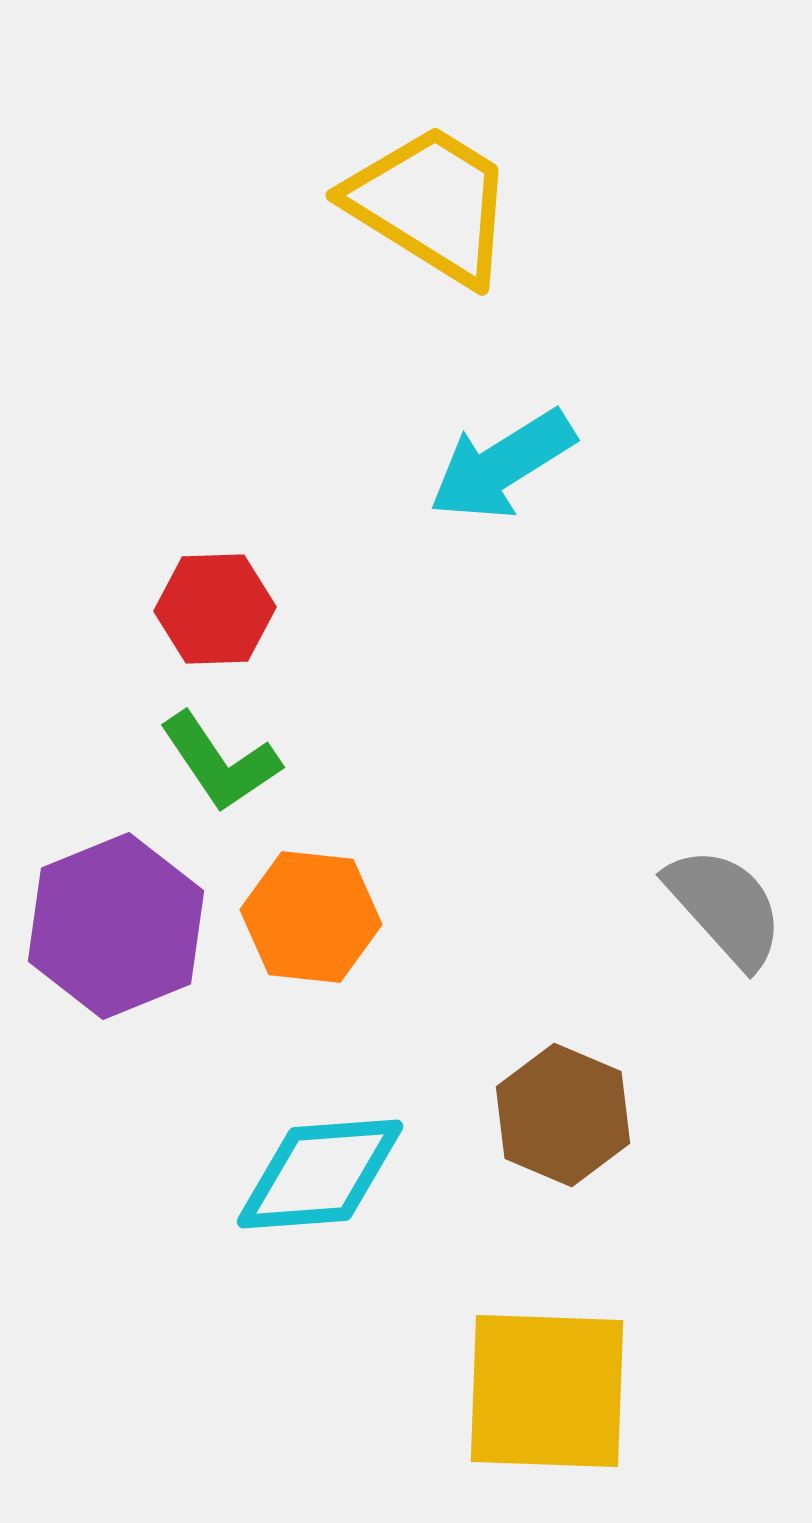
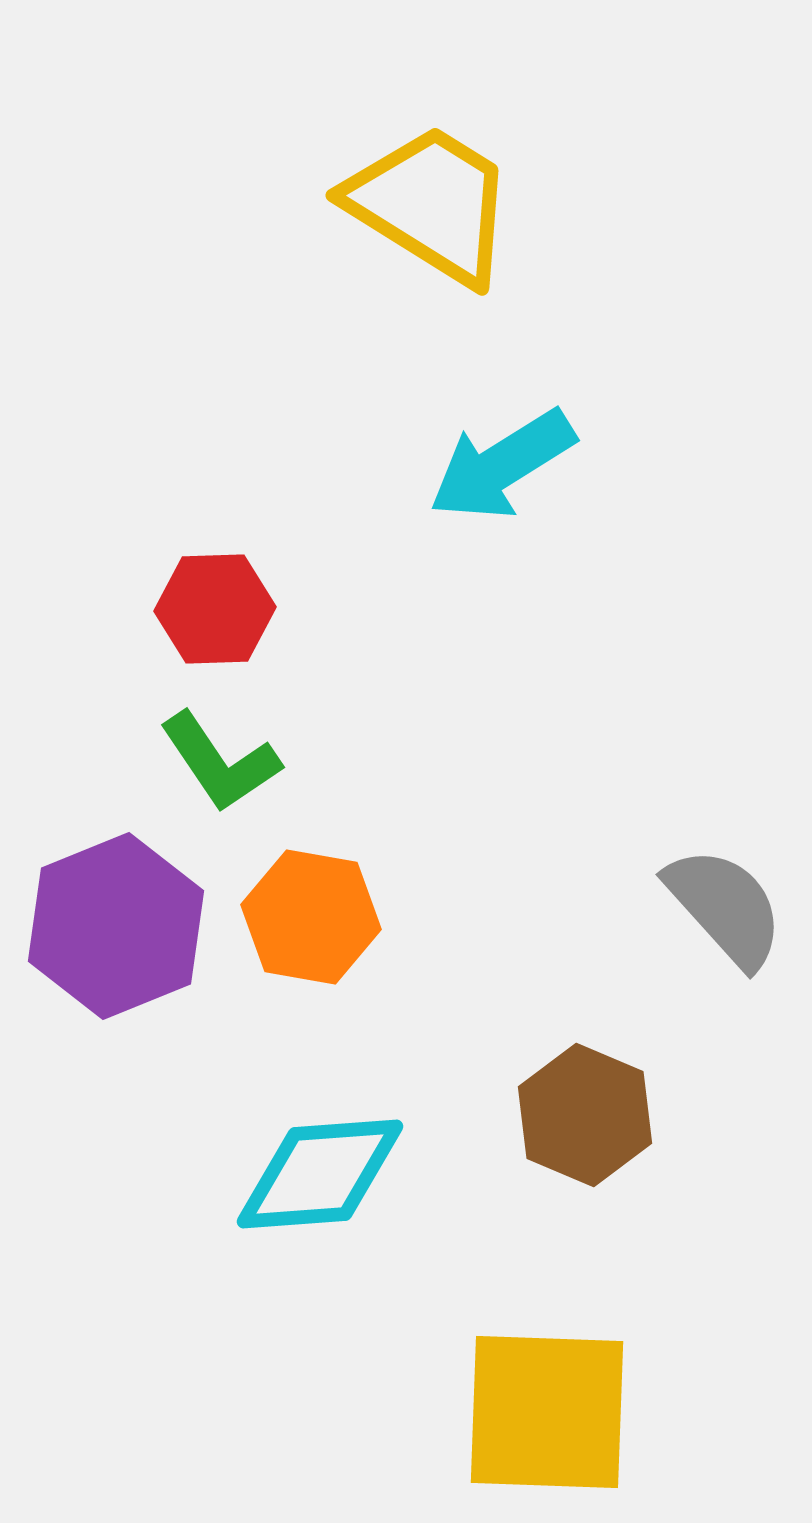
orange hexagon: rotated 4 degrees clockwise
brown hexagon: moved 22 px right
yellow square: moved 21 px down
